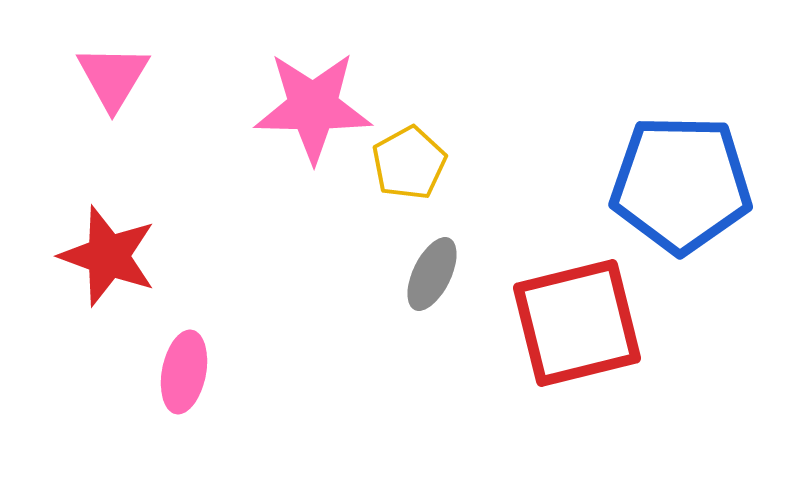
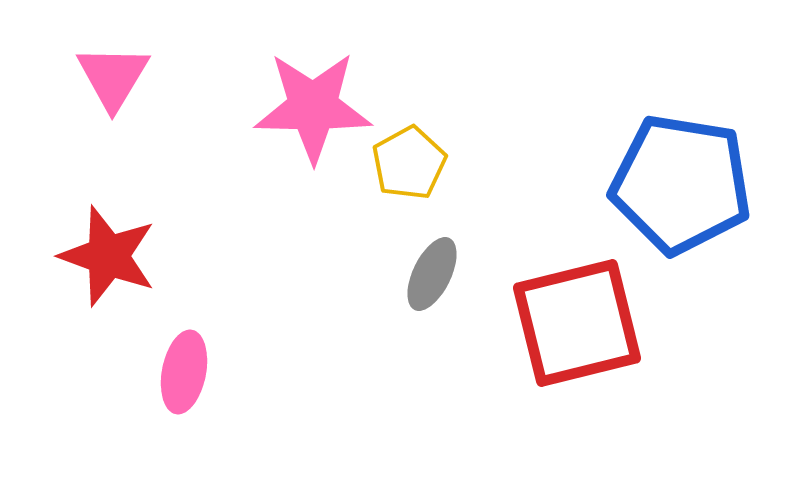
blue pentagon: rotated 8 degrees clockwise
